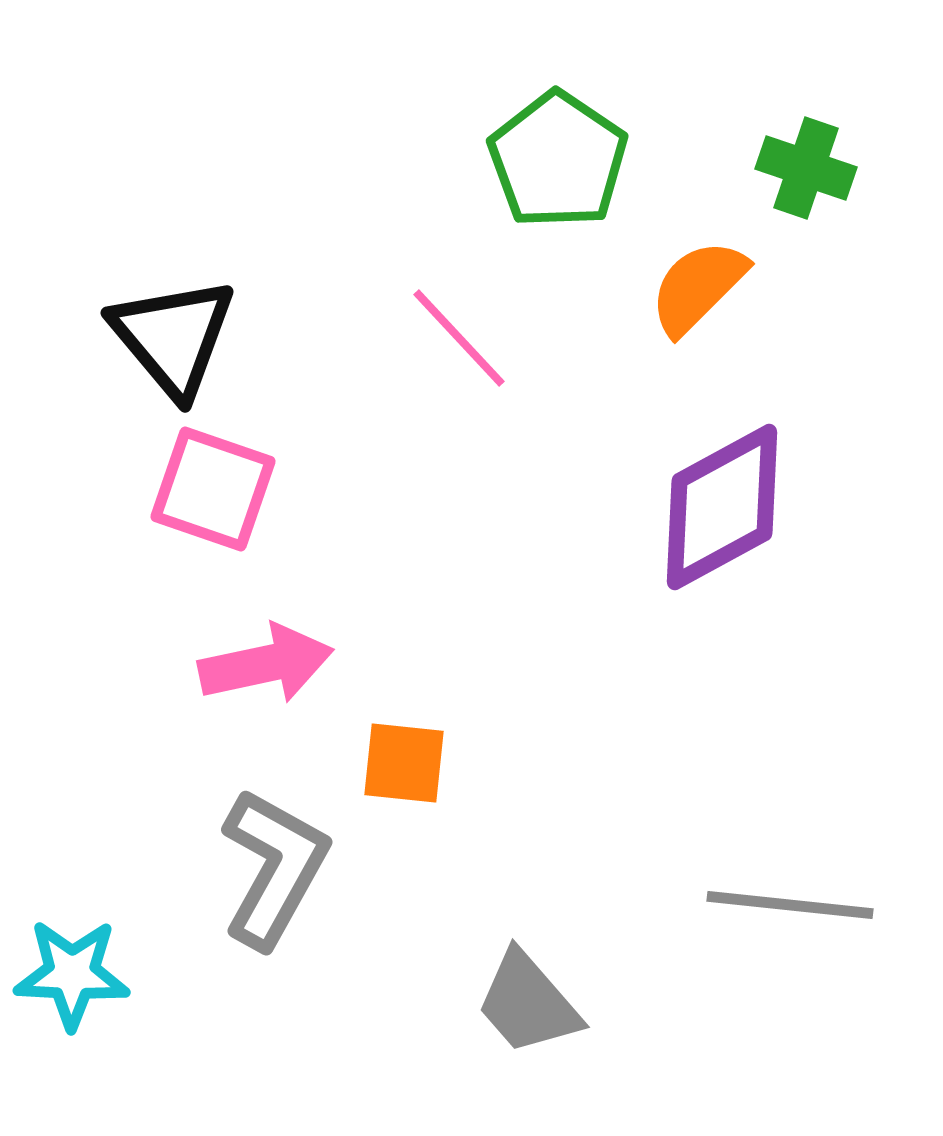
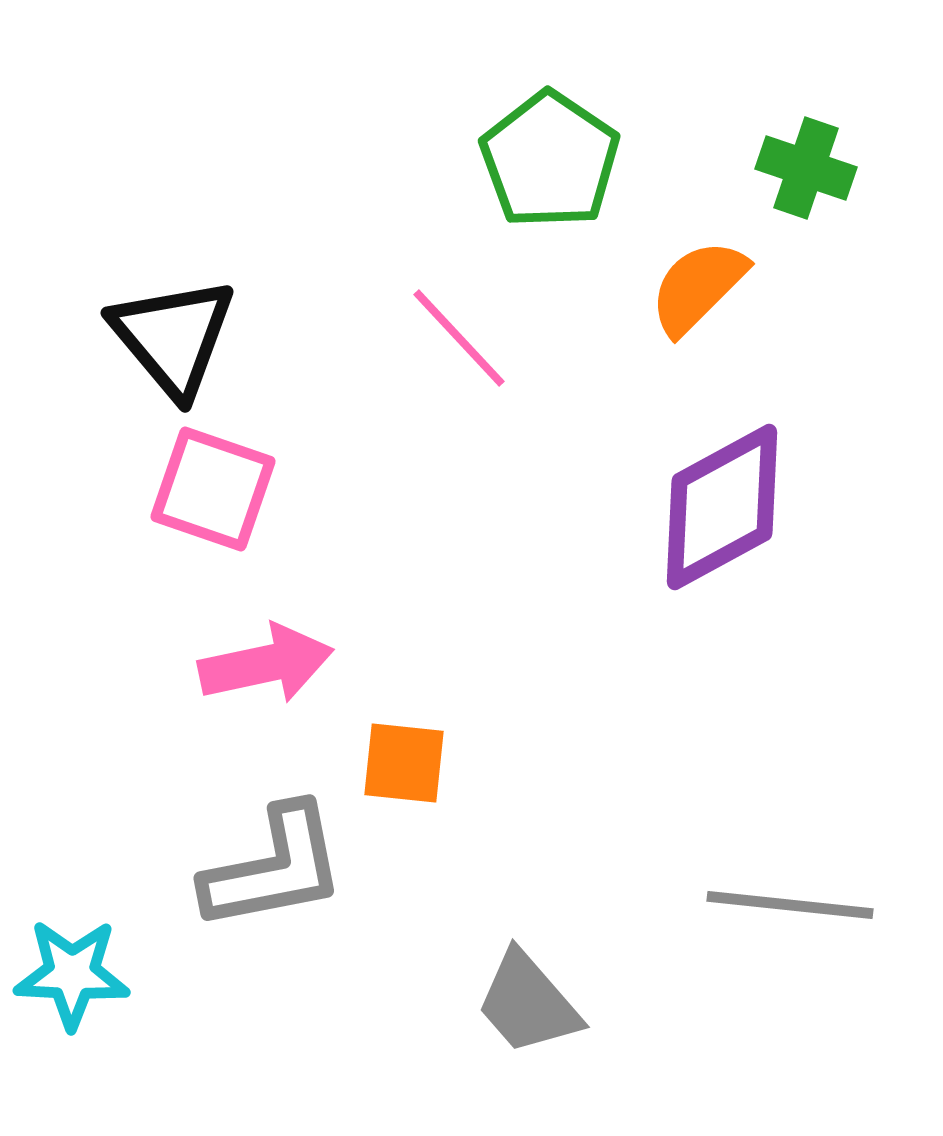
green pentagon: moved 8 px left
gray L-shape: rotated 50 degrees clockwise
